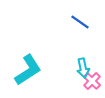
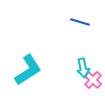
blue line: rotated 18 degrees counterclockwise
pink cross: moved 1 px right, 1 px up
